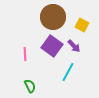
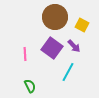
brown circle: moved 2 px right
purple square: moved 2 px down
